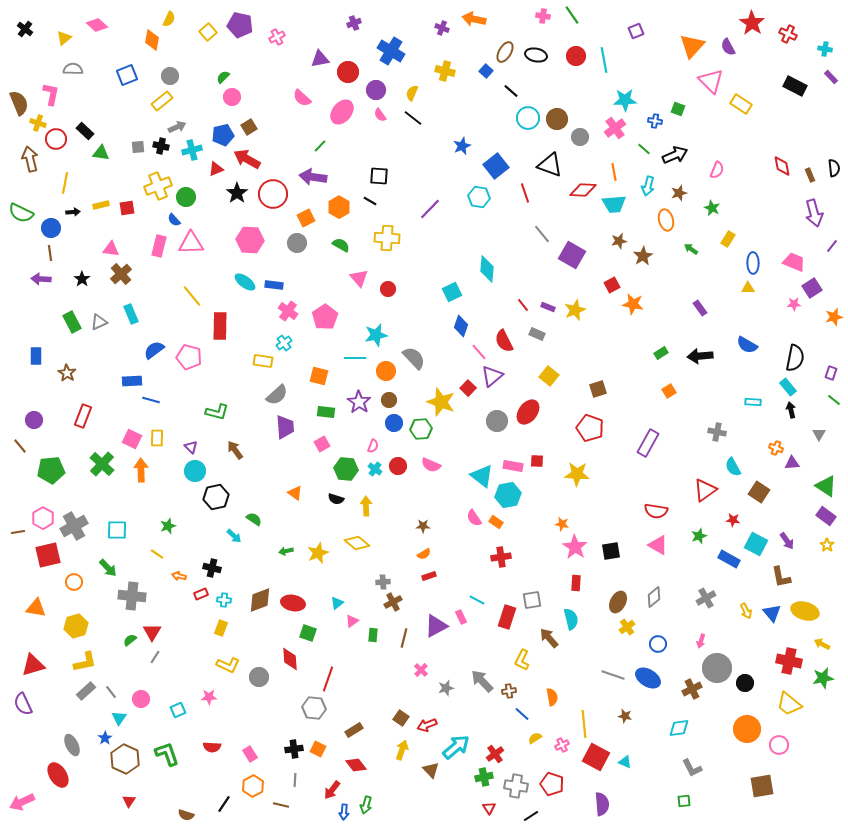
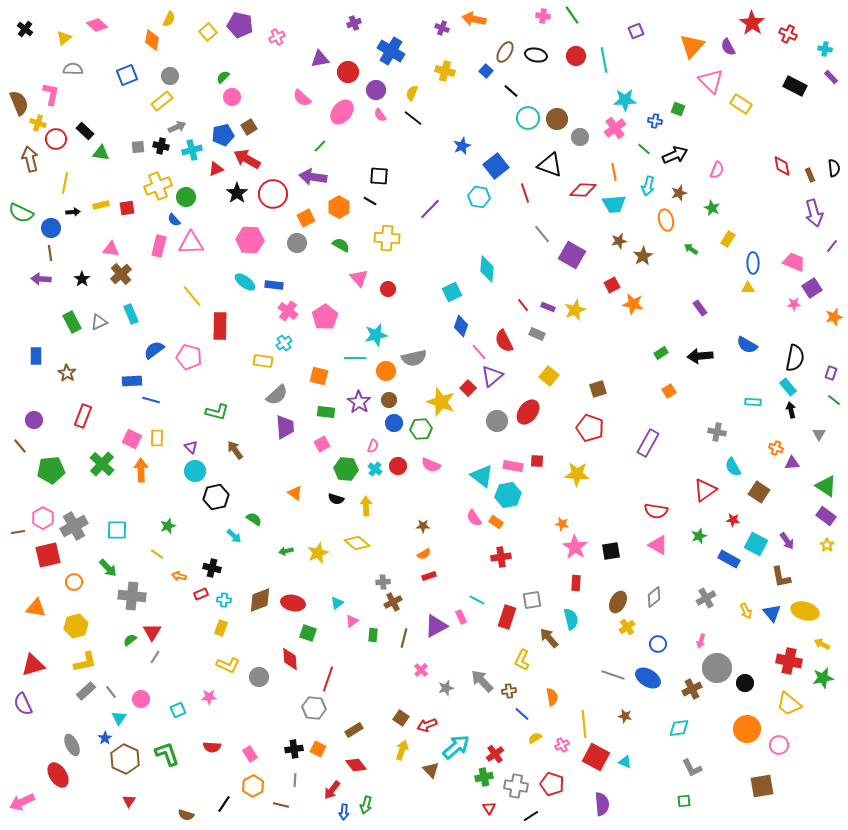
gray semicircle at (414, 358): rotated 120 degrees clockwise
